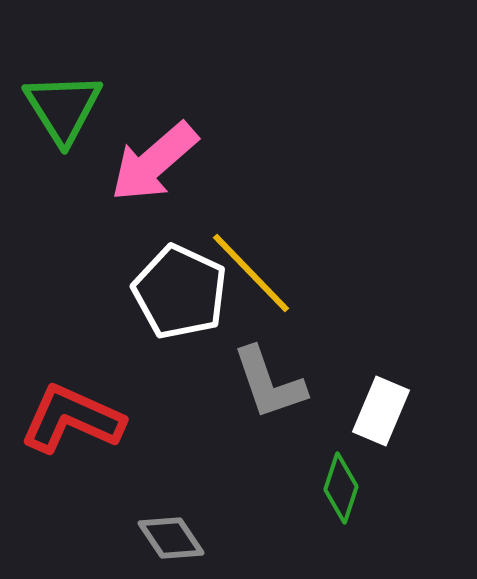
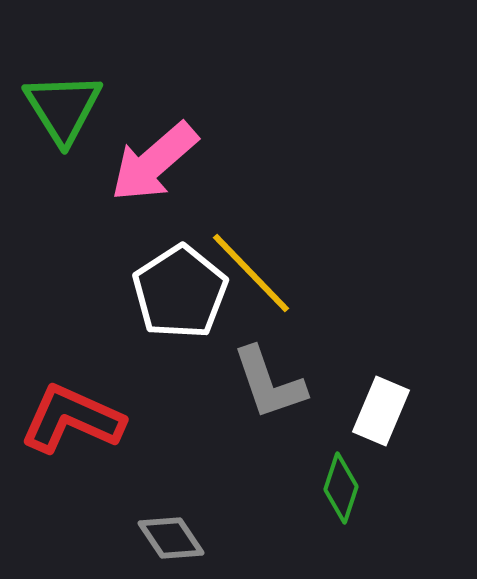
white pentagon: rotated 14 degrees clockwise
